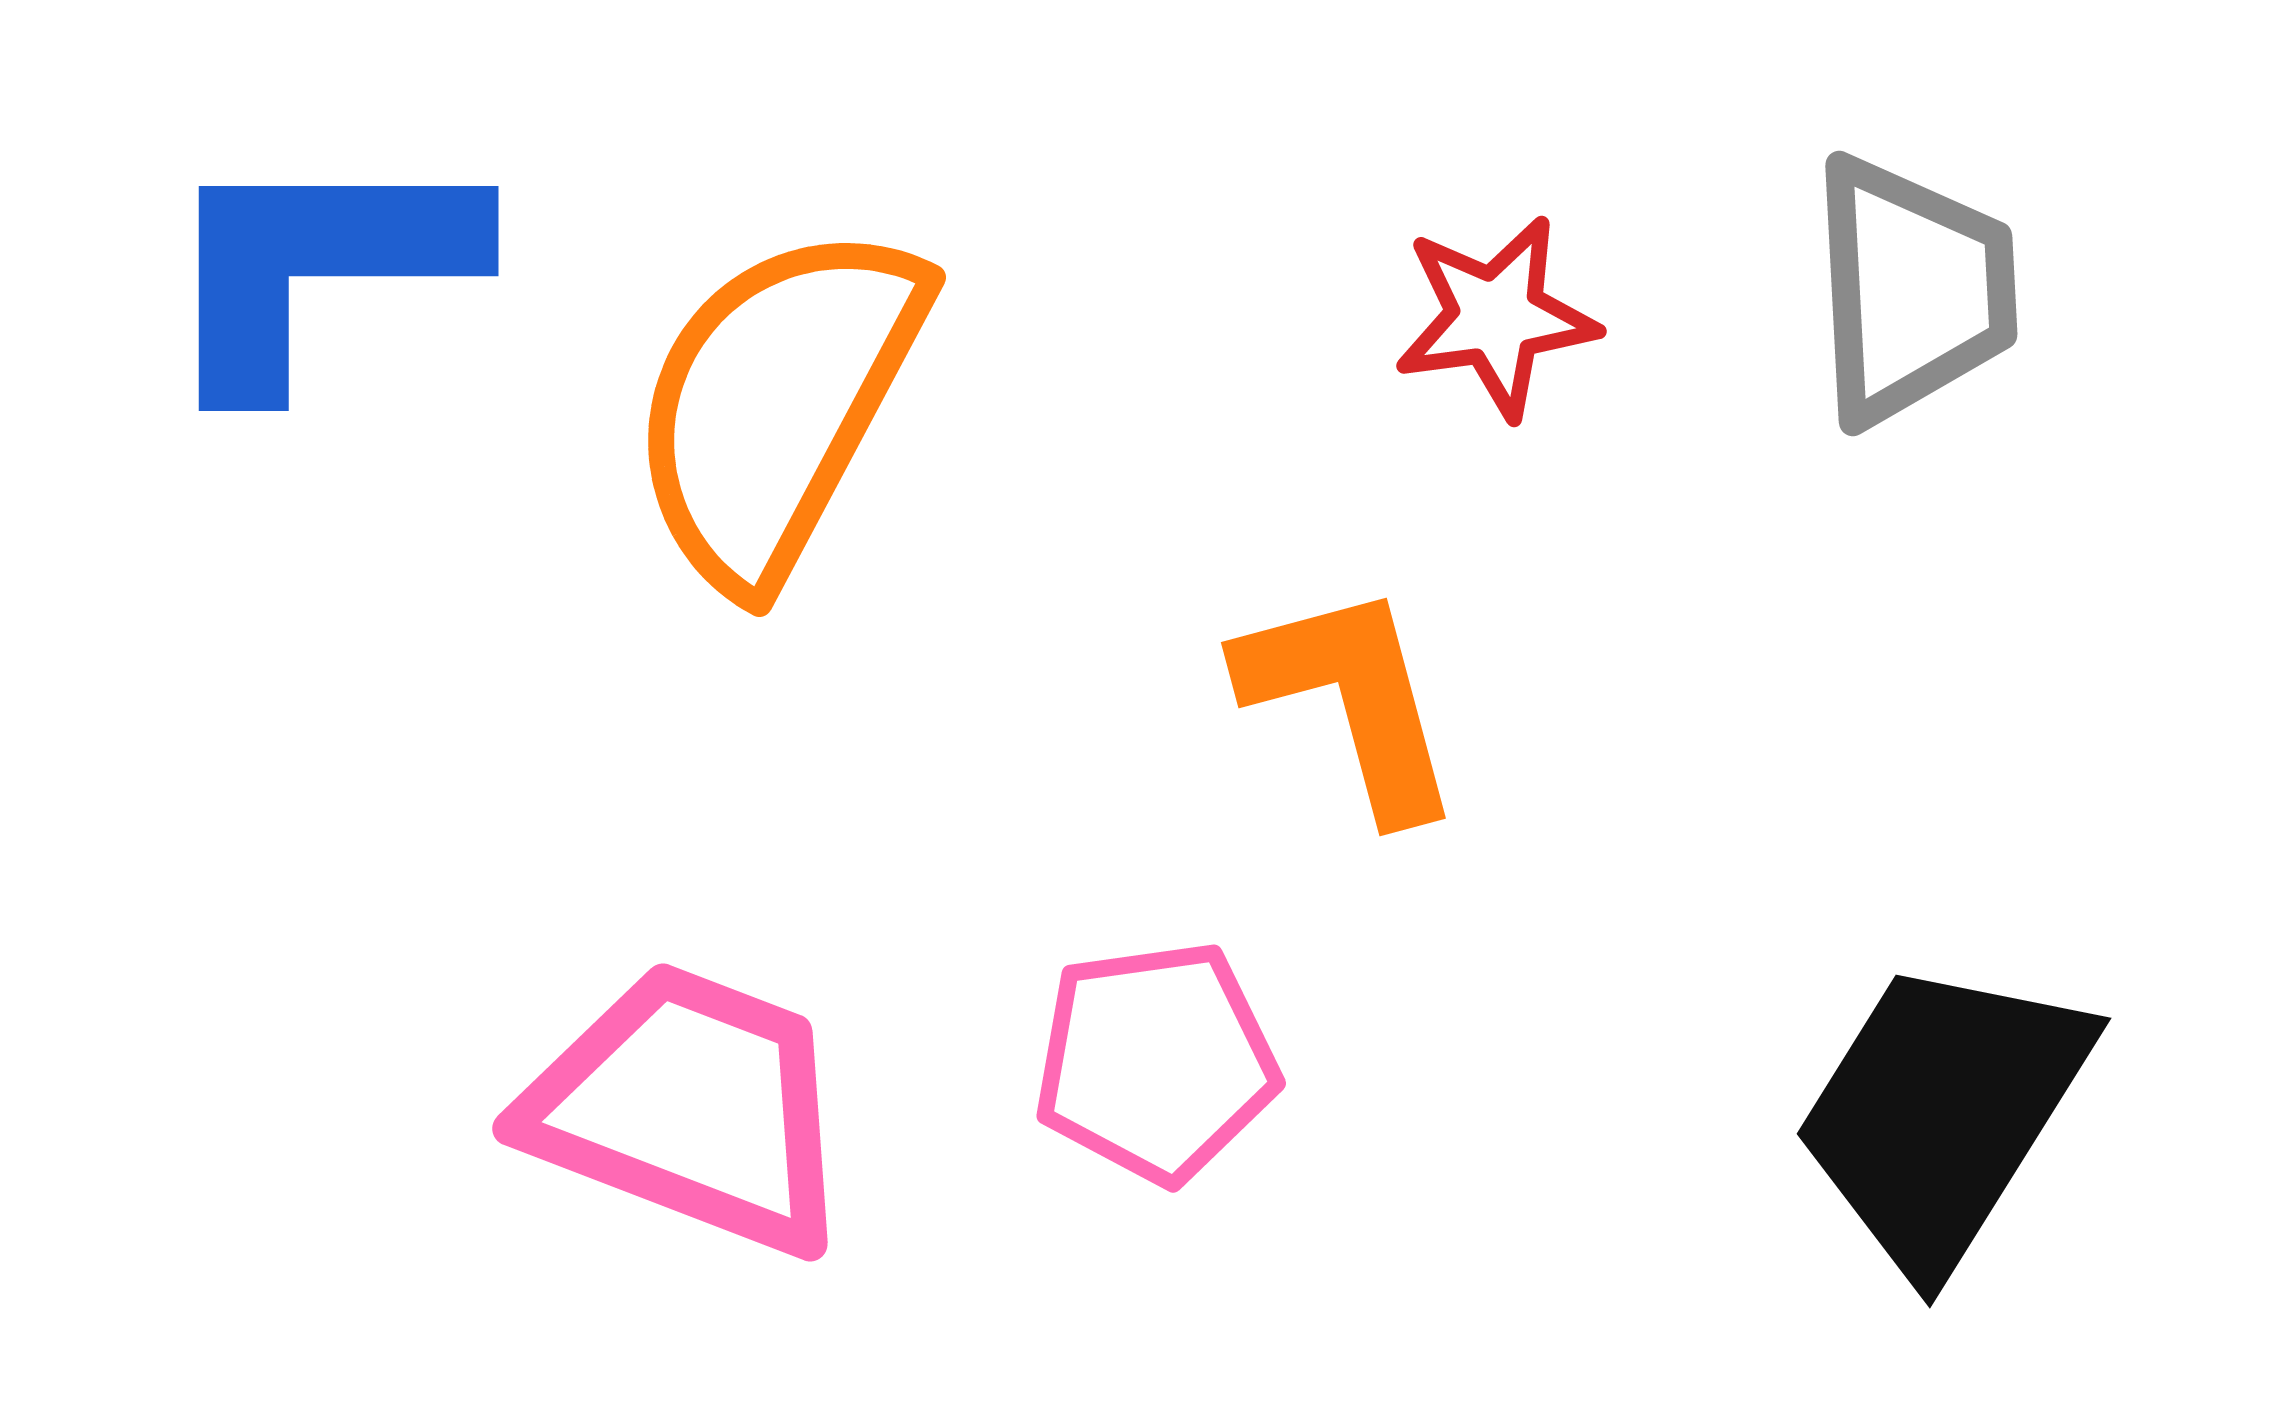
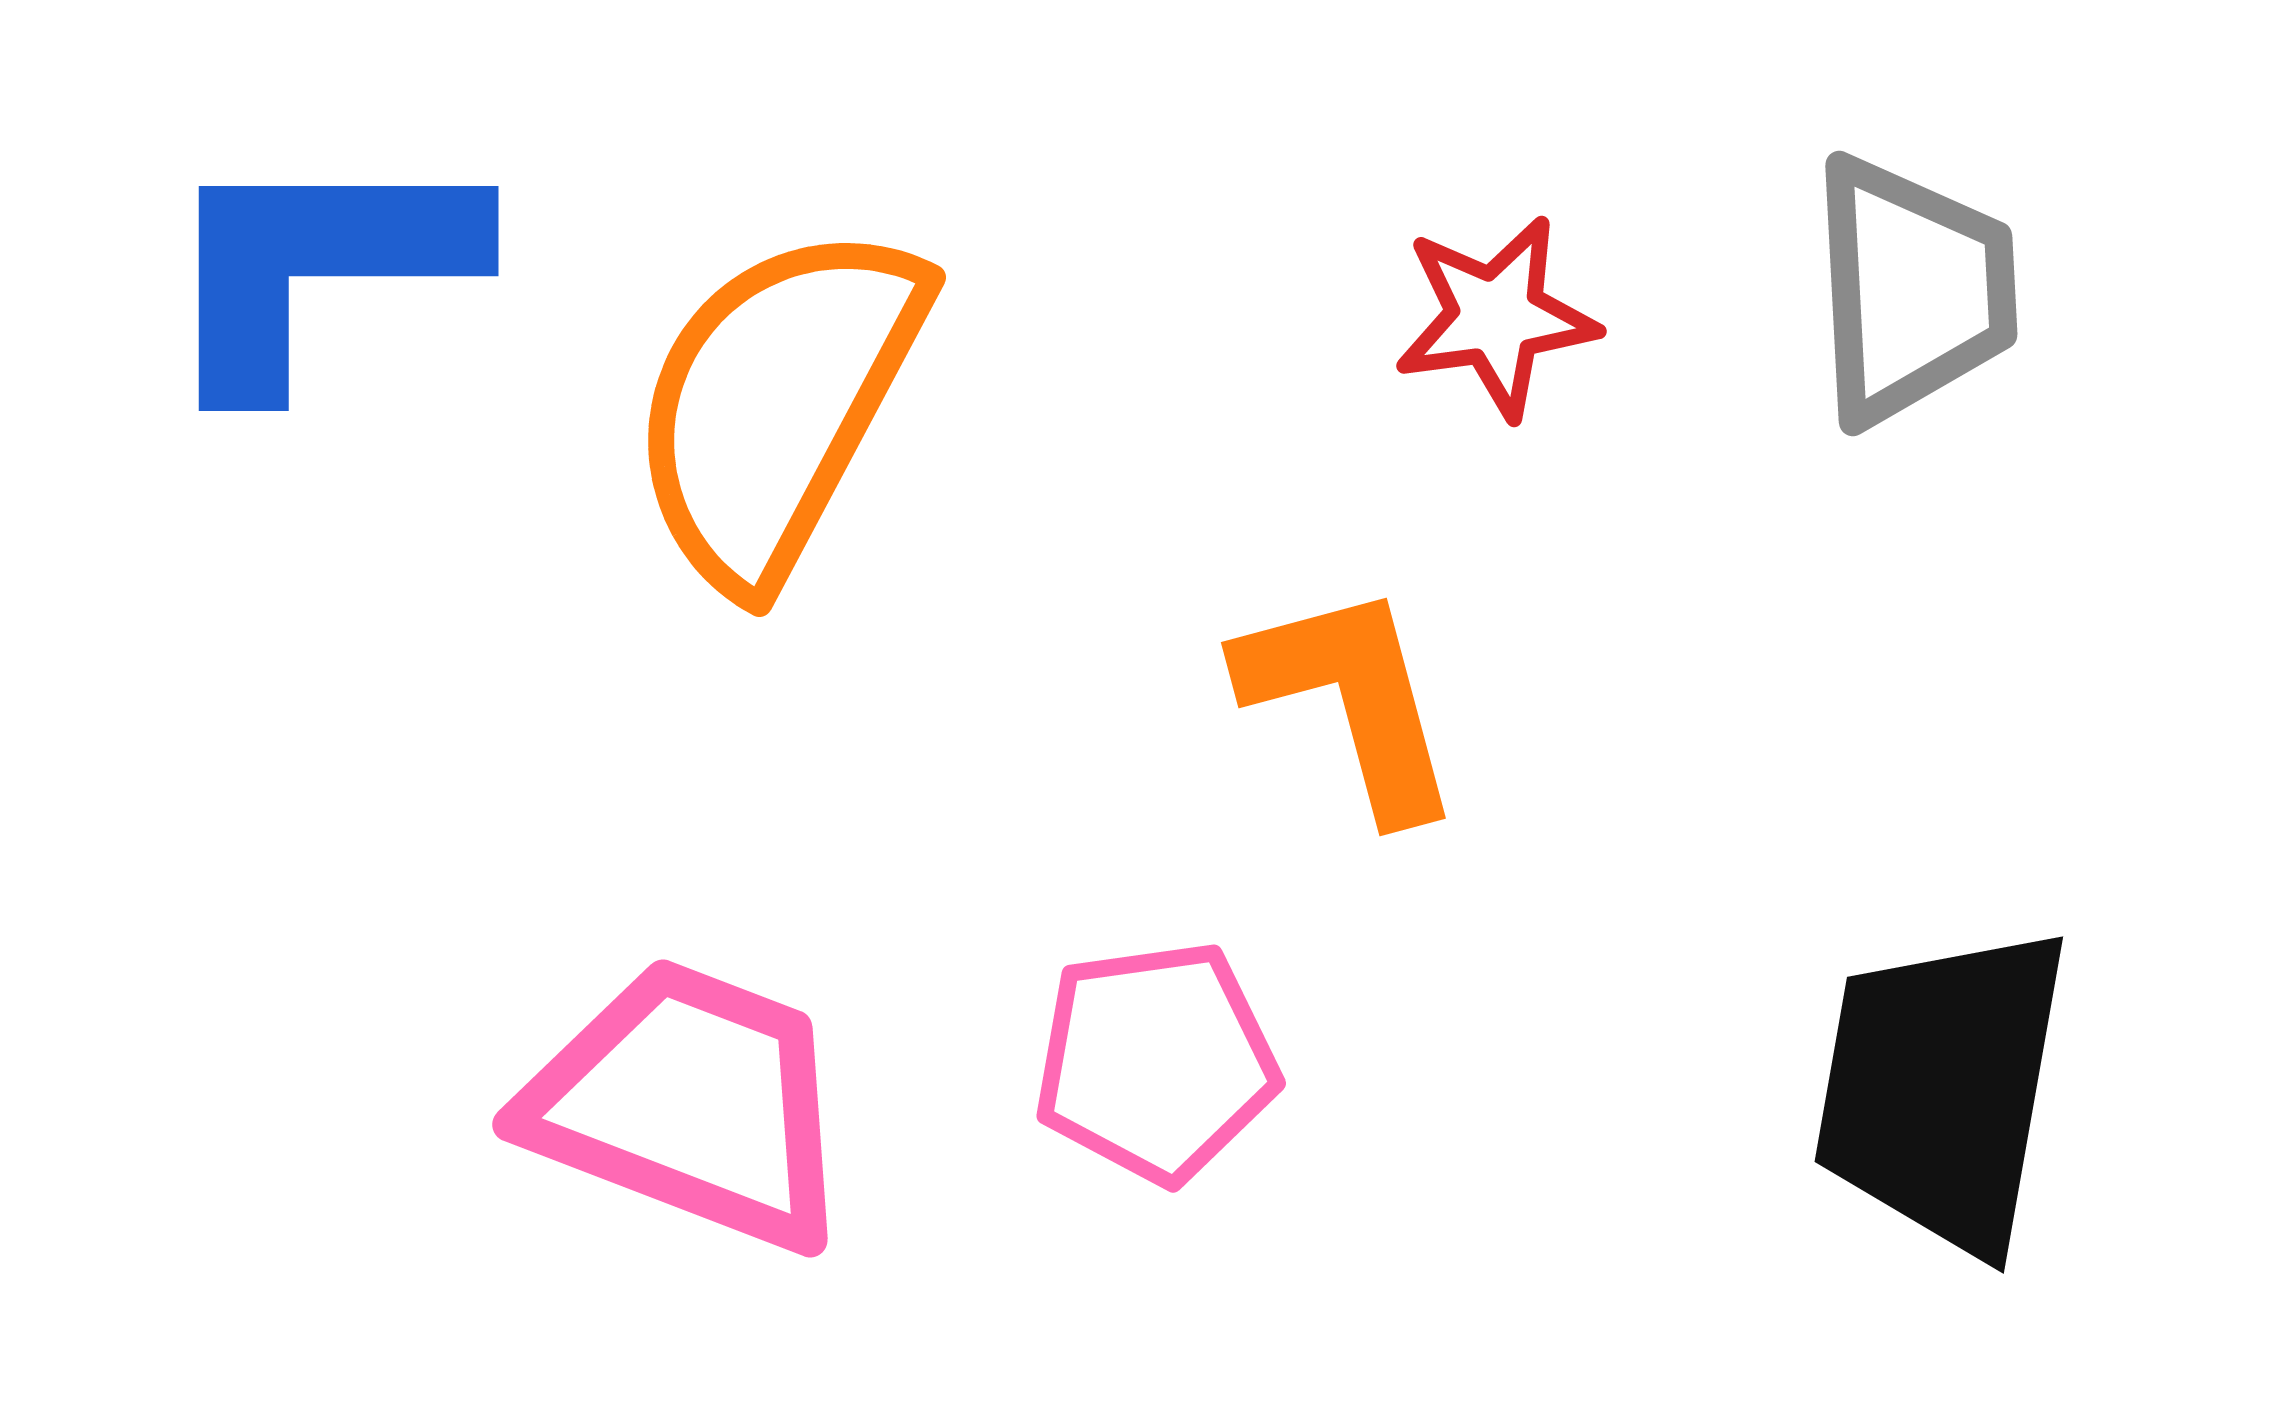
pink trapezoid: moved 4 px up
black trapezoid: moved 25 px up; rotated 22 degrees counterclockwise
